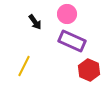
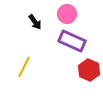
yellow line: moved 1 px down
